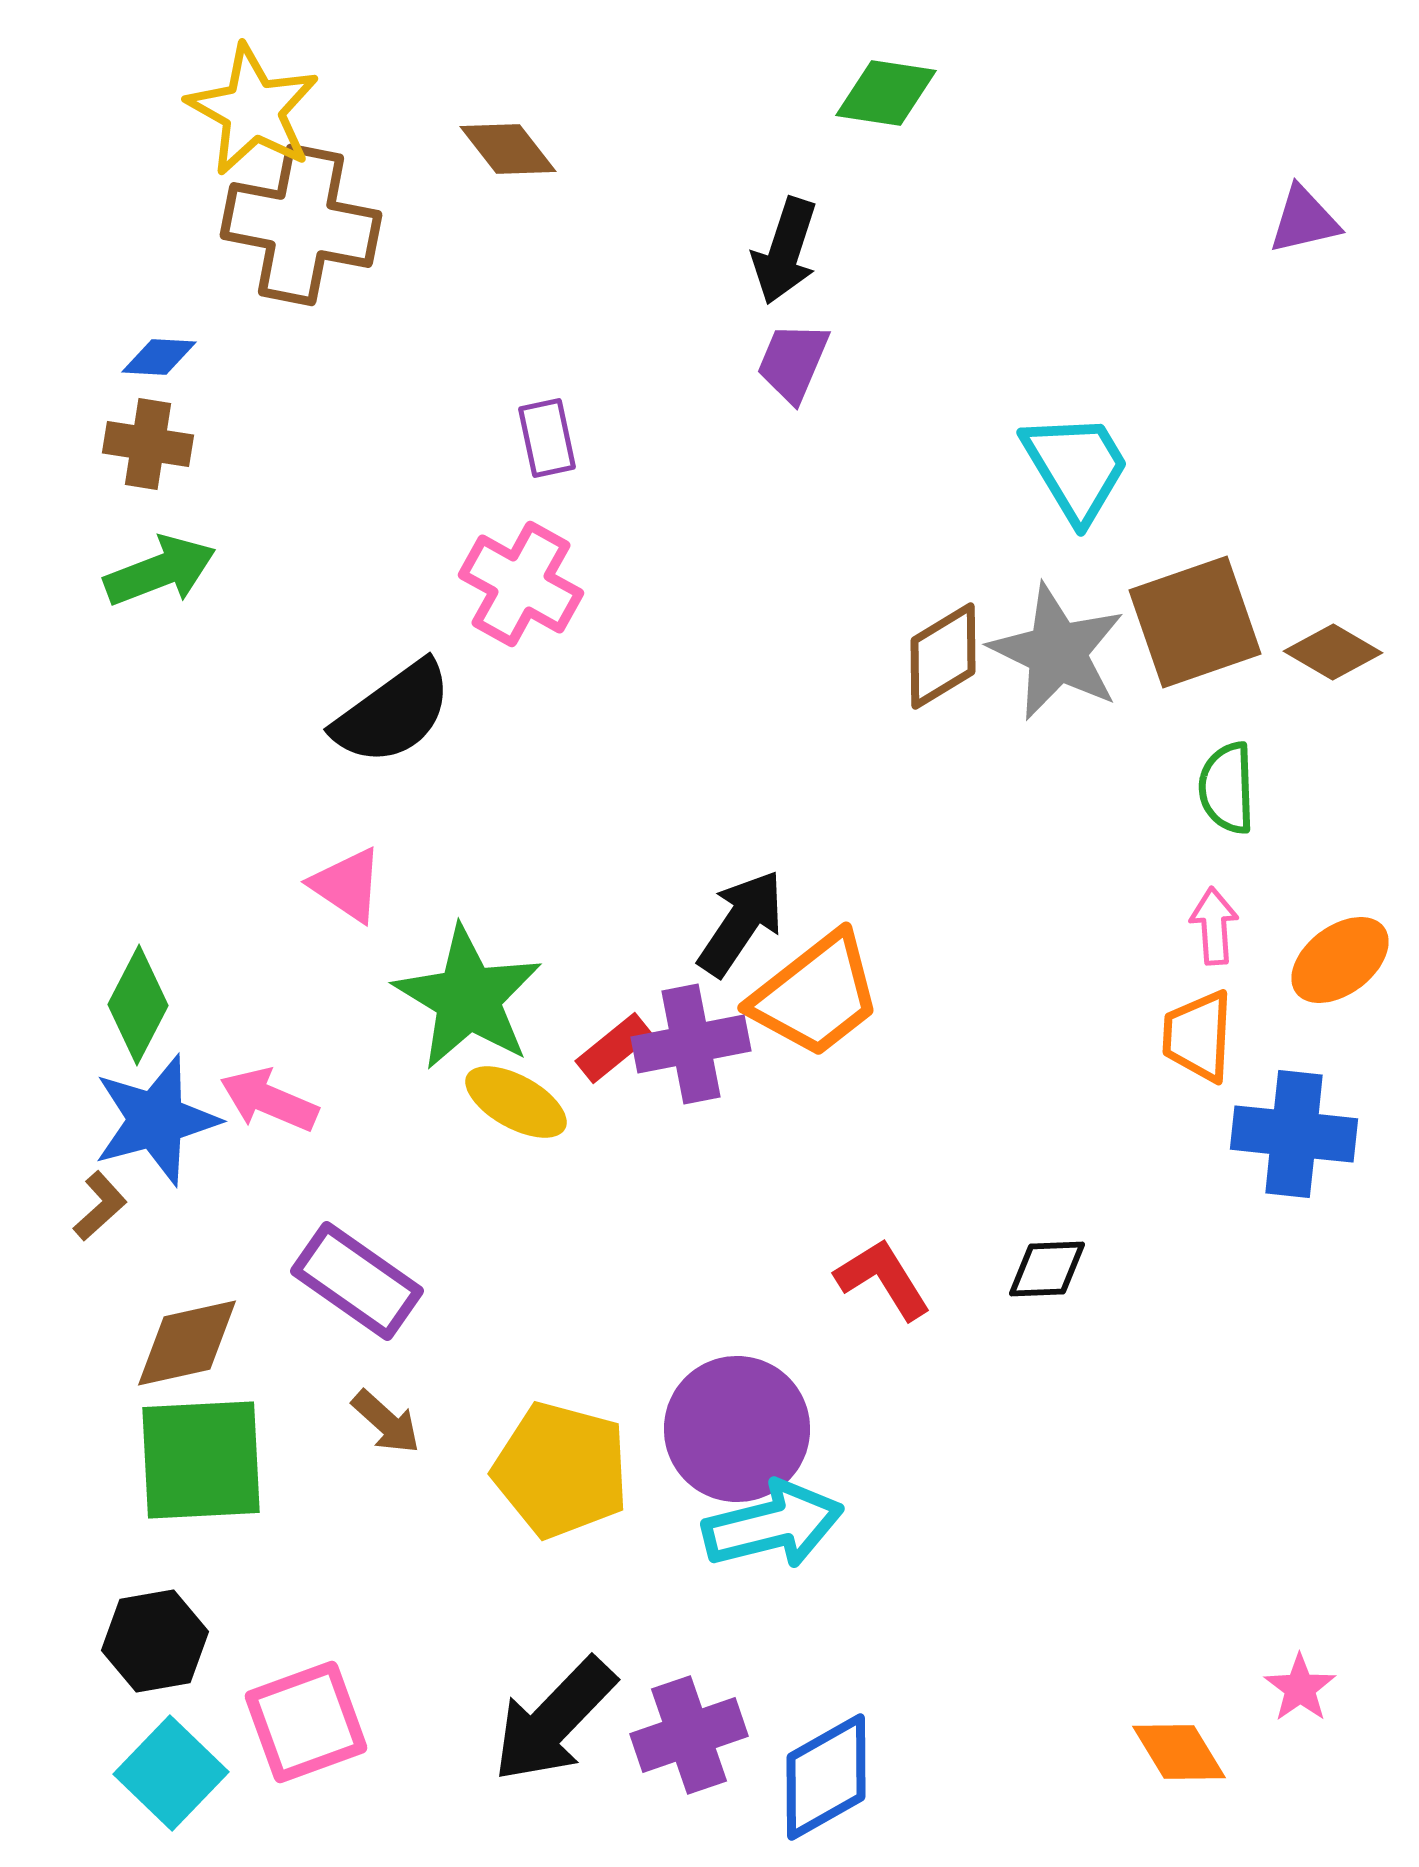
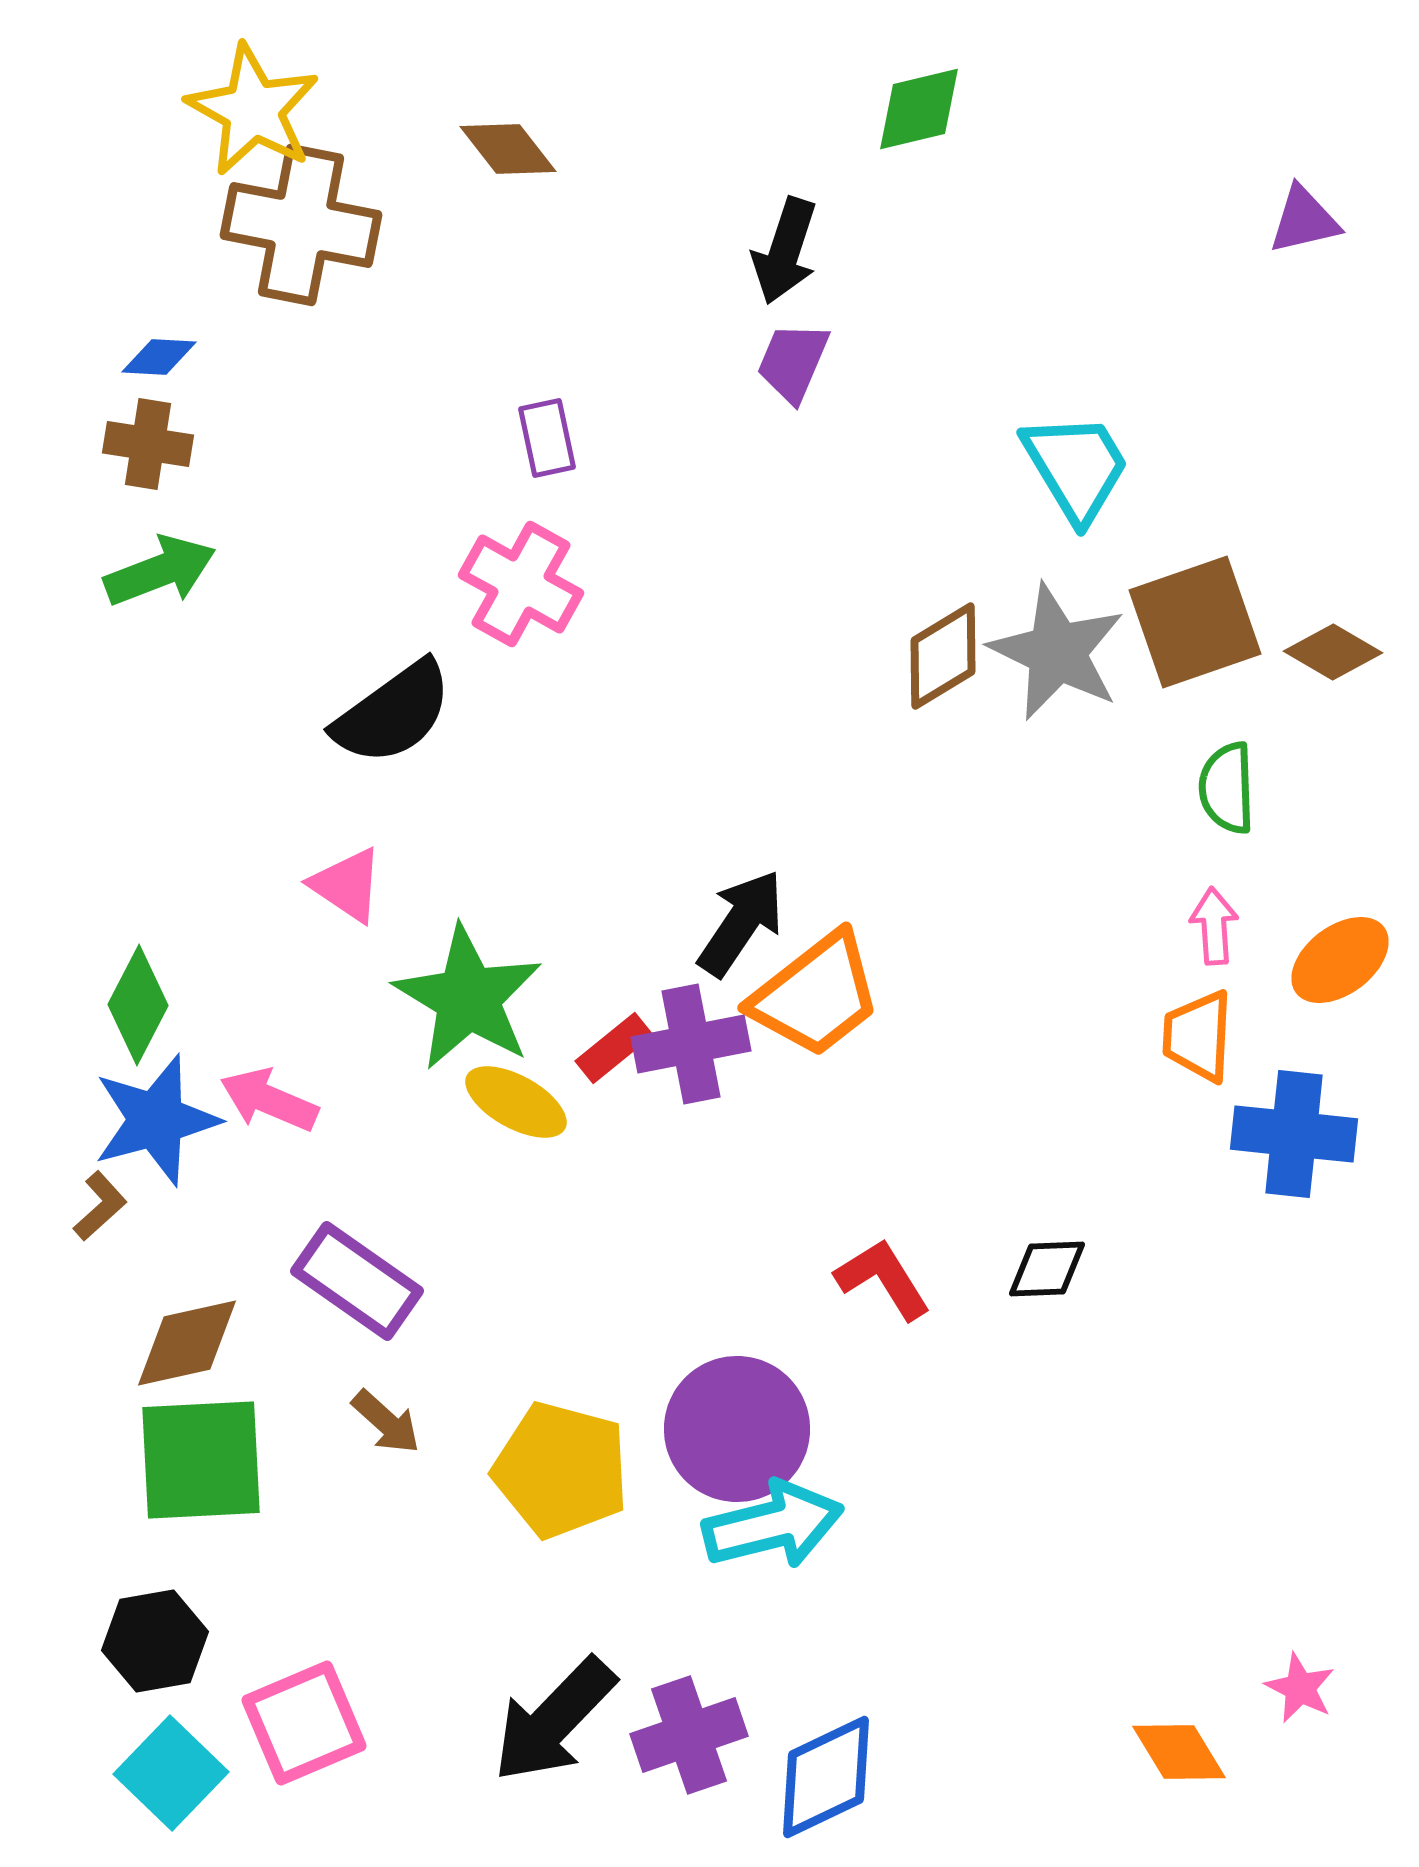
green diamond at (886, 93): moved 33 px right, 16 px down; rotated 22 degrees counterclockwise
pink star at (1300, 1688): rotated 10 degrees counterclockwise
pink square at (306, 1722): moved 2 px left, 1 px down; rotated 3 degrees counterclockwise
blue diamond at (826, 1777): rotated 4 degrees clockwise
